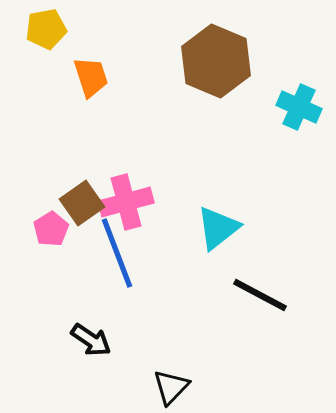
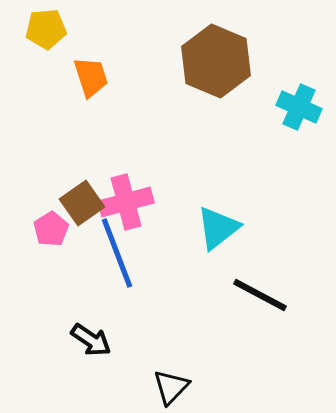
yellow pentagon: rotated 6 degrees clockwise
